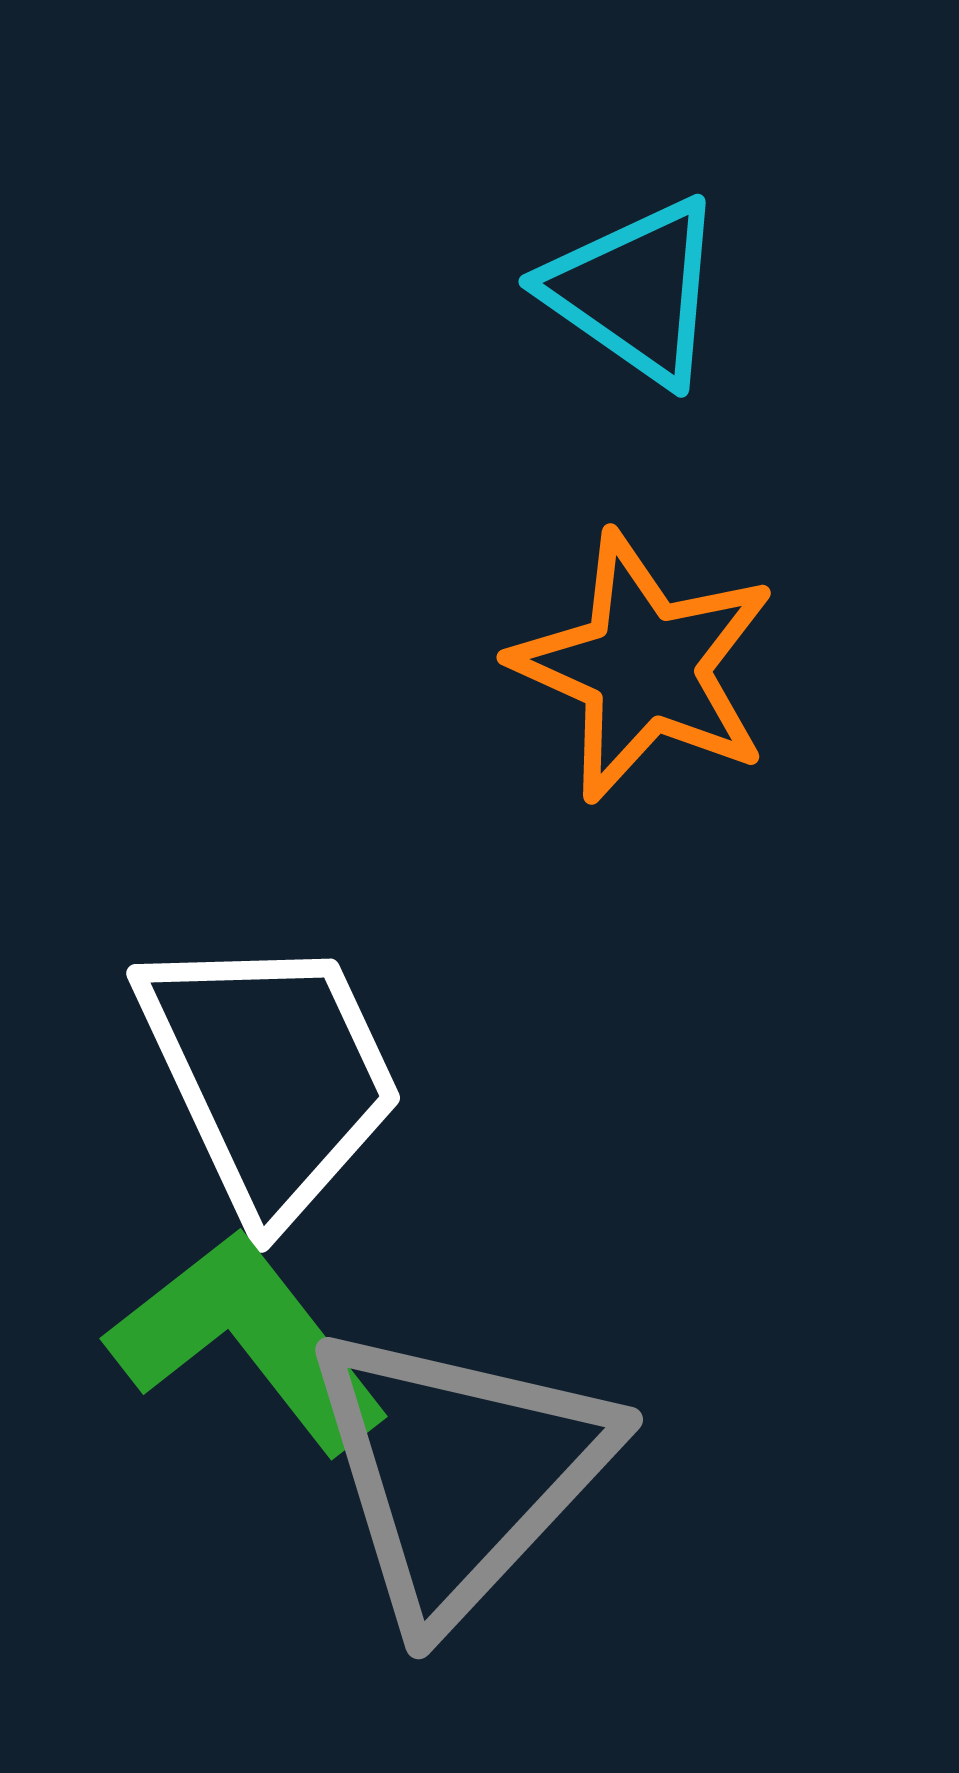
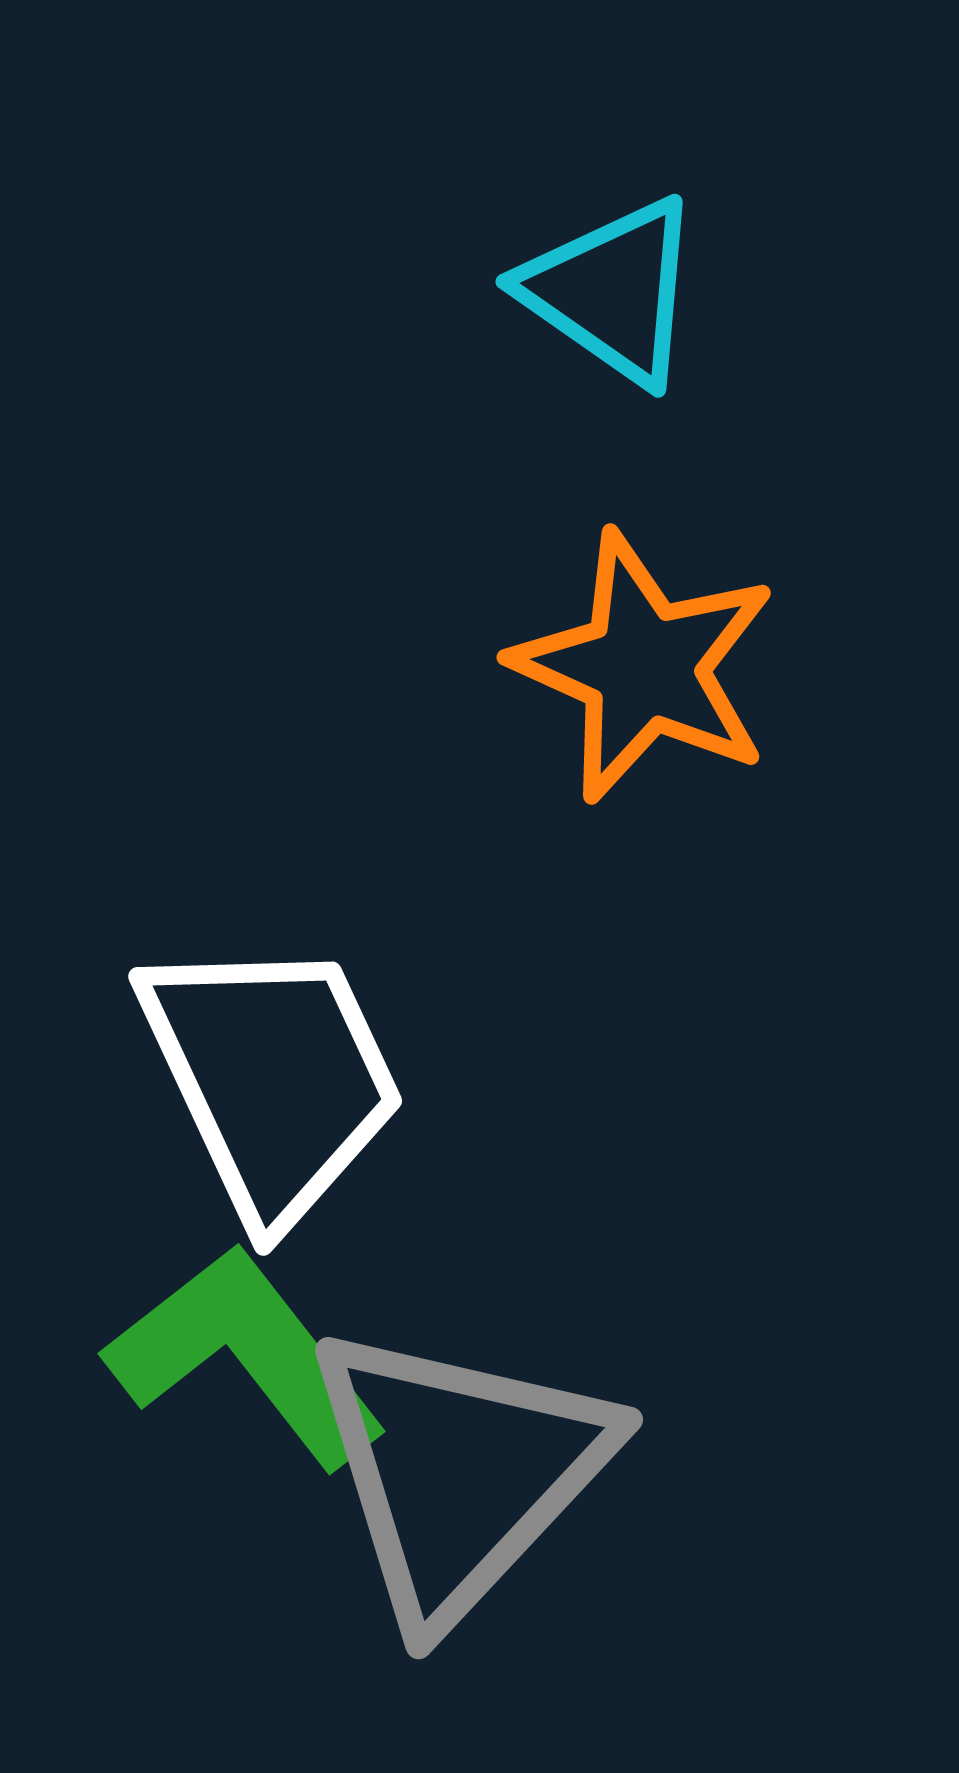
cyan triangle: moved 23 px left
white trapezoid: moved 2 px right, 3 px down
green L-shape: moved 2 px left, 15 px down
